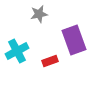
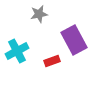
purple rectangle: rotated 8 degrees counterclockwise
red rectangle: moved 2 px right
